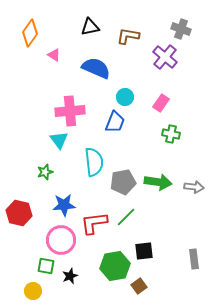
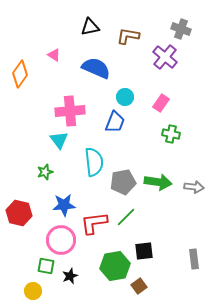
orange diamond: moved 10 px left, 41 px down
